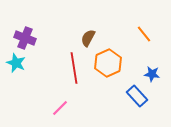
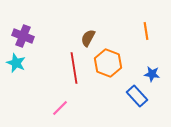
orange line: moved 2 px right, 3 px up; rotated 30 degrees clockwise
purple cross: moved 2 px left, 2 px up
orange hexagon: rotated 16 degrees counterclockwise
